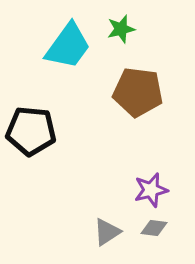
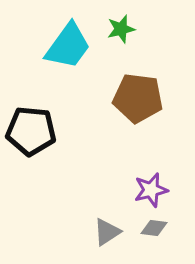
brown pentagon: moved 6 px down
